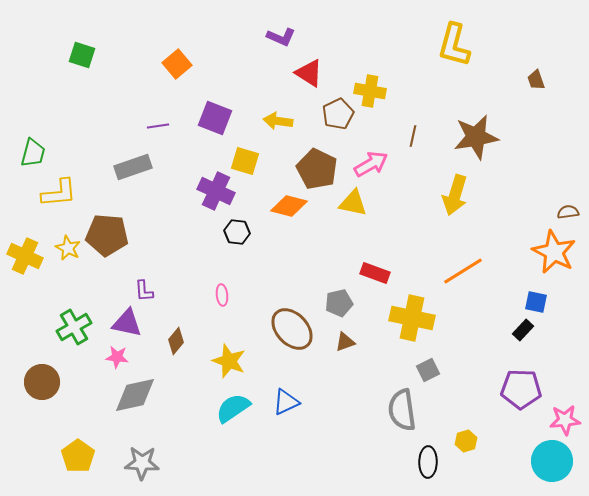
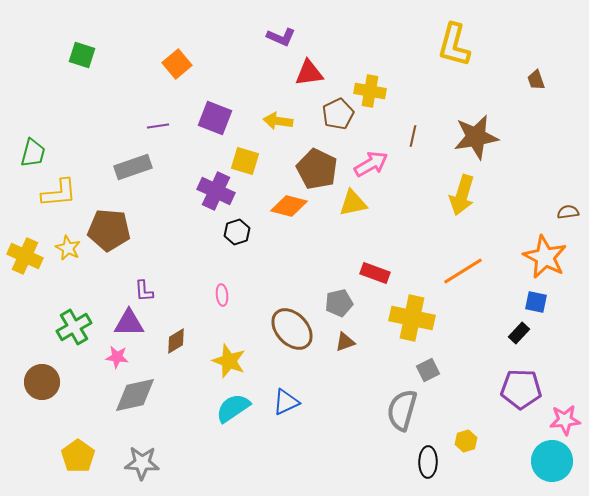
red triangle at (309, 73): rotated 40 degrees counterclockwise
yellow arrow at (455, 195): moved 7 px right
yellow triangle at (353, 203): rotated 24 degrees counterclockwise
black hexagon at (237, 232): rotated 25 degrees counterclockwise
brown pentagon at (107, 235): moved 2 px right, 5 px up
orange star at (554, 252): moved 9 px left, 5 px down
purple triangle at (127, 323): moved 2 px right; rotated 12 degrees counterclockwise
black rectangle at (523, 330): moved 4 px left, 3 px down
brown diamond at (176, 341): rotated 20 degrees clockwise
gray semicircle at (402, 410): rotated 24 degrees clockwise
